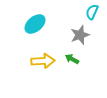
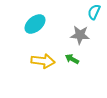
cyan semicircle: moved 2 px right
gray star: rotated 24 degrees clockwise
yellow arrow: rotated 10 degrees clockwise
